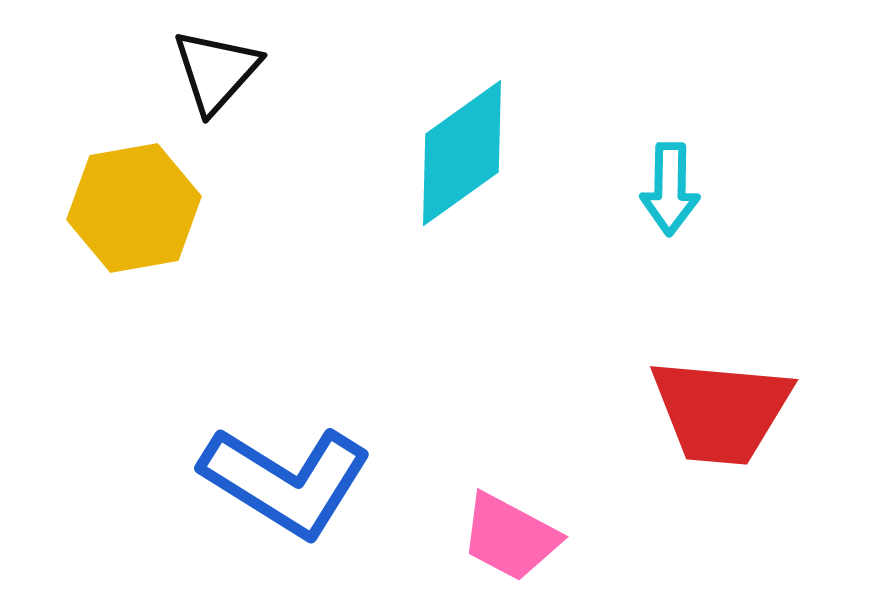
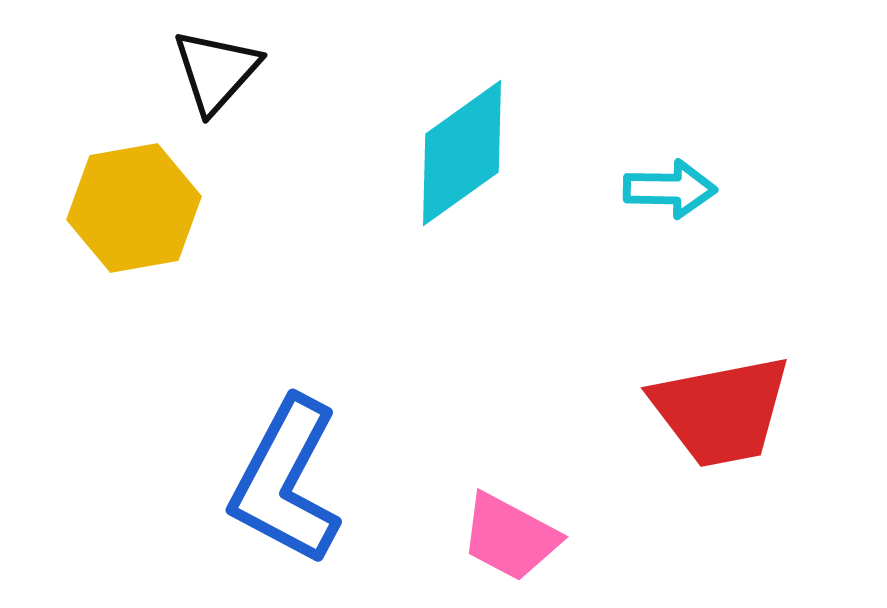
cyan arrow: rotated 90 degrees counterclockwise
red trapezoid: rotated 16 degrees counterclockwise
blue L-shape: rotated 86 degrees clockwise
